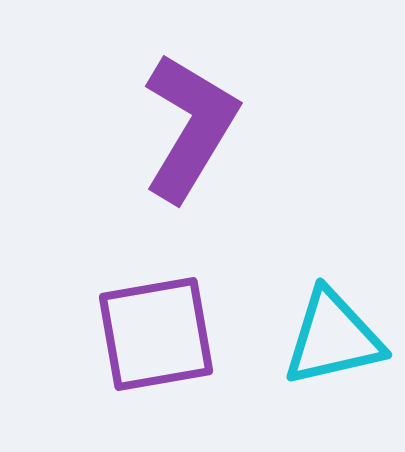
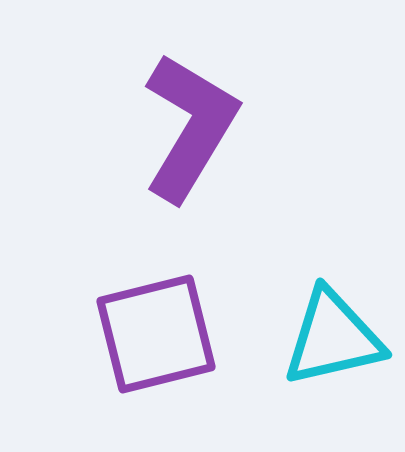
purple square: rotated 4 degrees counterclockwise
